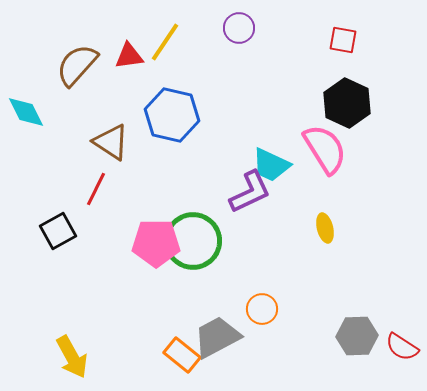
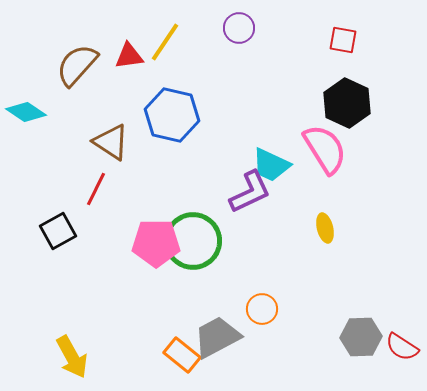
cyan diamond: rotated 30 degrees counterclockwise
gray hexagon: moved 4 px right, 1 px down
